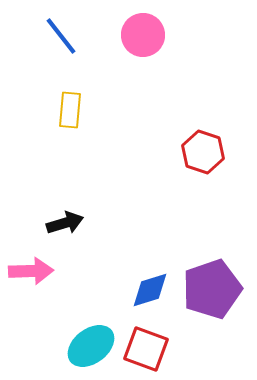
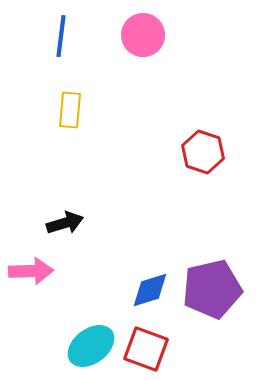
blue line: rotated 45 degrees clockwise
purple pentagon: rotated 6 degrees clockwise
